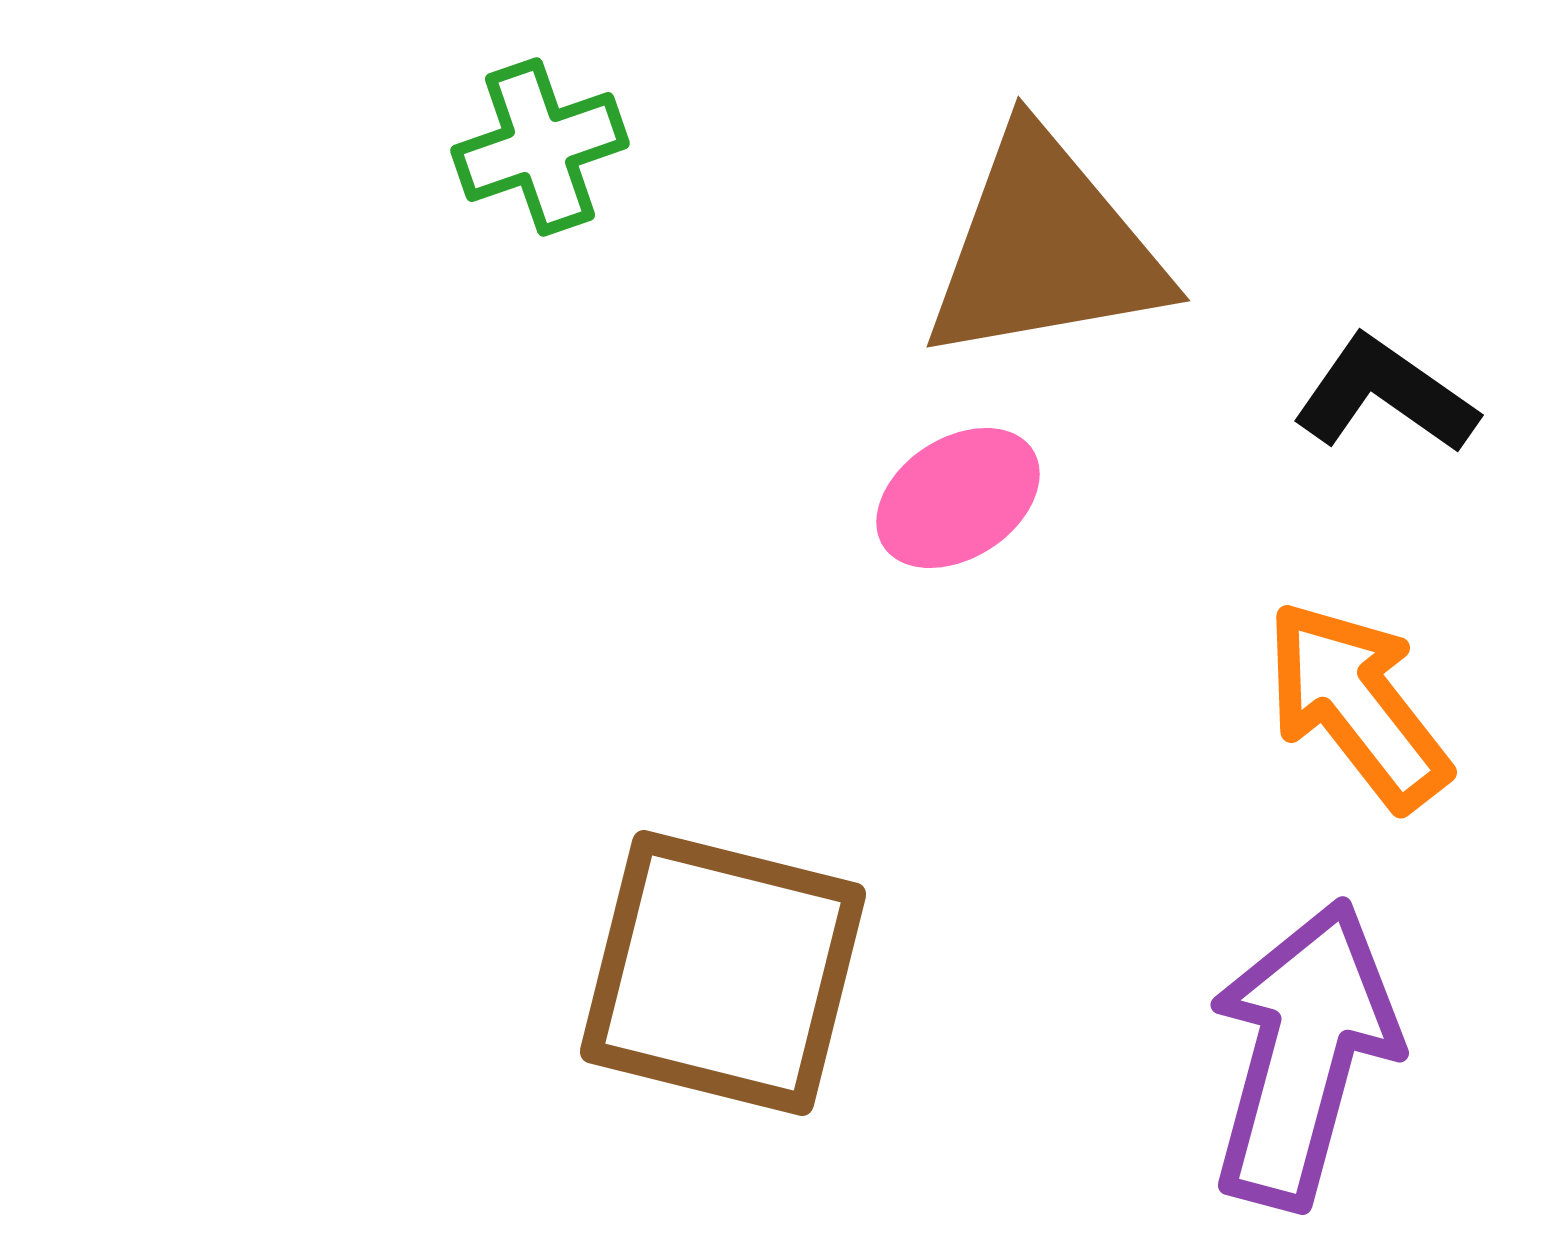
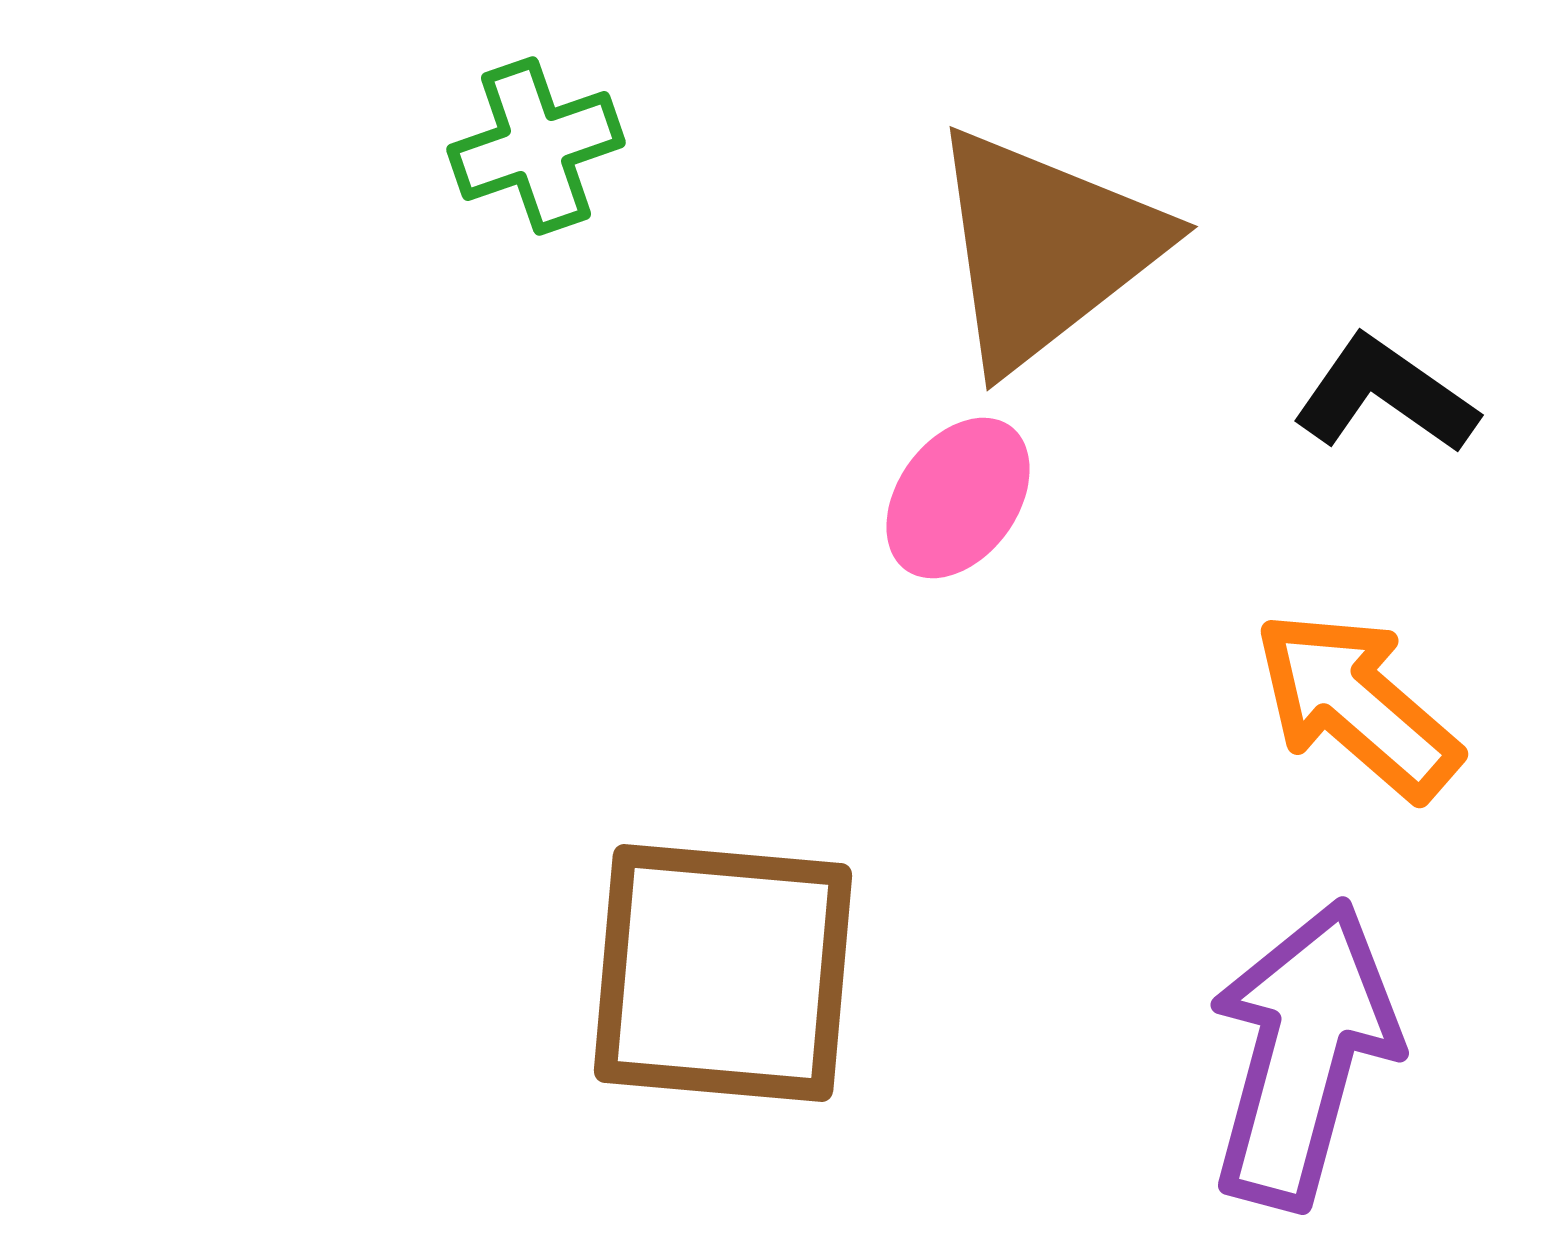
green cross: moved 4 px left, 1 px up
brown triangle: rotated 28 degrees counterclockwise
pink ellipse: rotated 21 degrees counterclockwise
orange arrow: rotated 11 degrees counterclockwise
brown square: rotated 9 degrees counterclockwise
